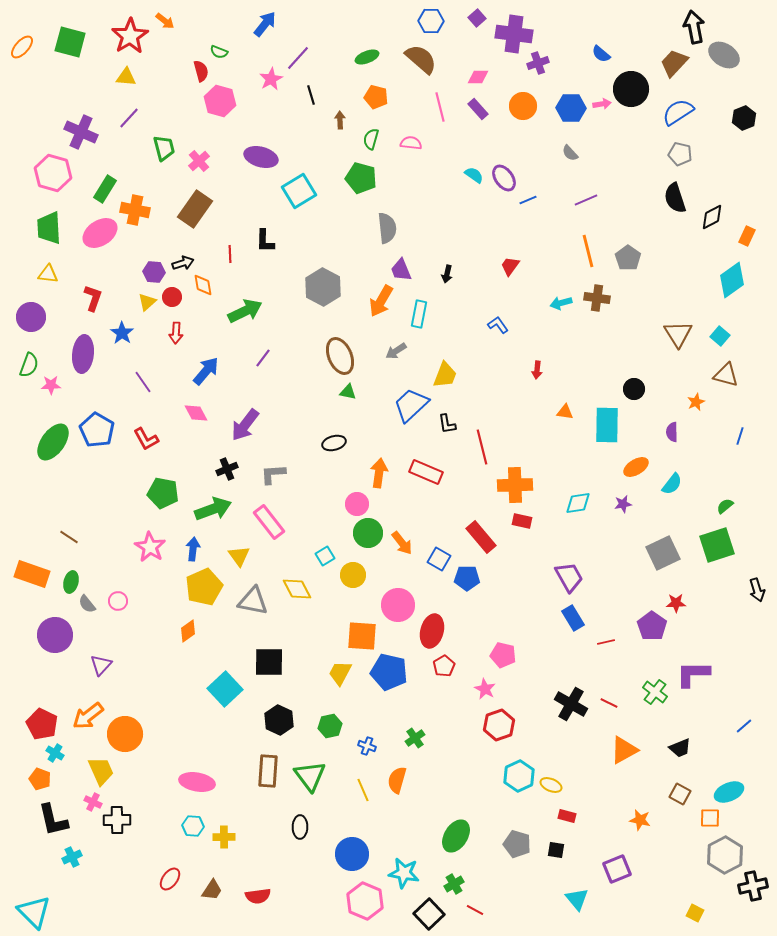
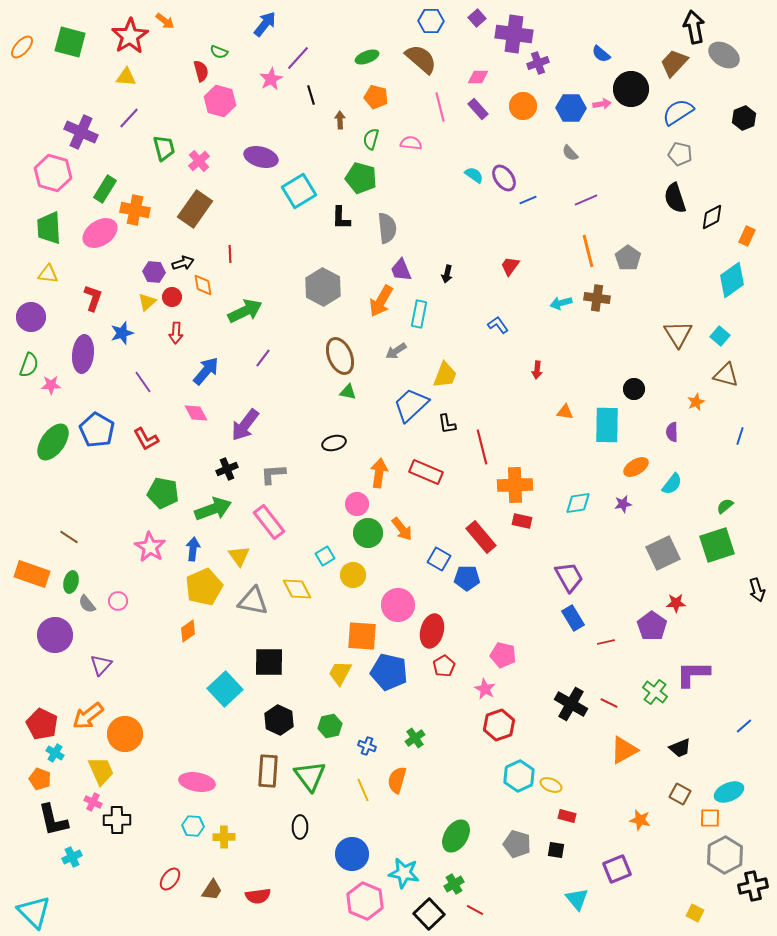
black L-shape at (265, 241): moved 76 px right, 23 px up
blue star at (122, 333): rotated 20 degrees clockwise
orange arrow at (402, 543): moved 14 px up
